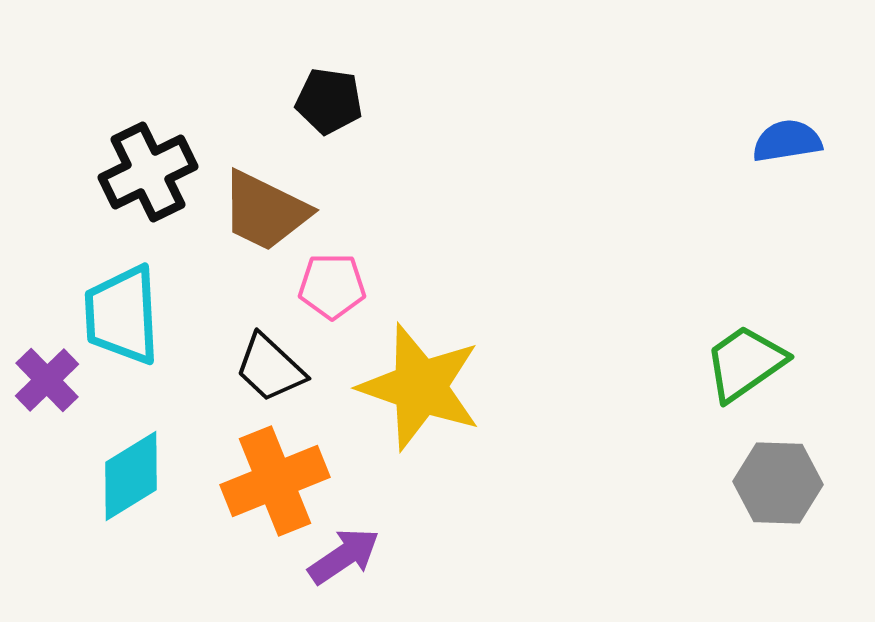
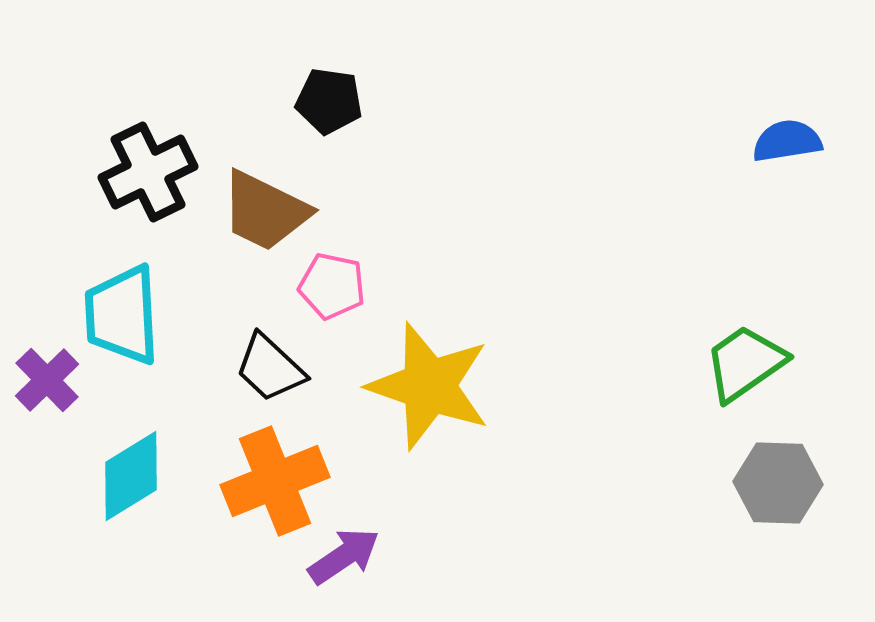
pink pentagon: rotated 12 degrees clockwise
yellow star: moved 9 px right, 1 px up
